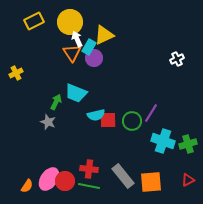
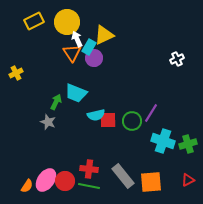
yellow circle: moved 3 px left
pink ellipse: moved 3 px left, 1 px down
